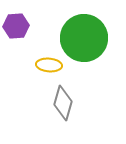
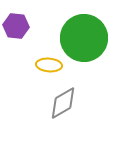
purple hexagon: rotated 10 degrees clockwise
gray diamond: rotated 44 degrees clockwise
